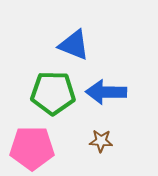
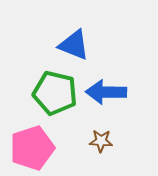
green pentagon: moved 2 px right; rotated 12 degrees clockwise
pink pentagon: rotated 18 degrees counterclockwise
